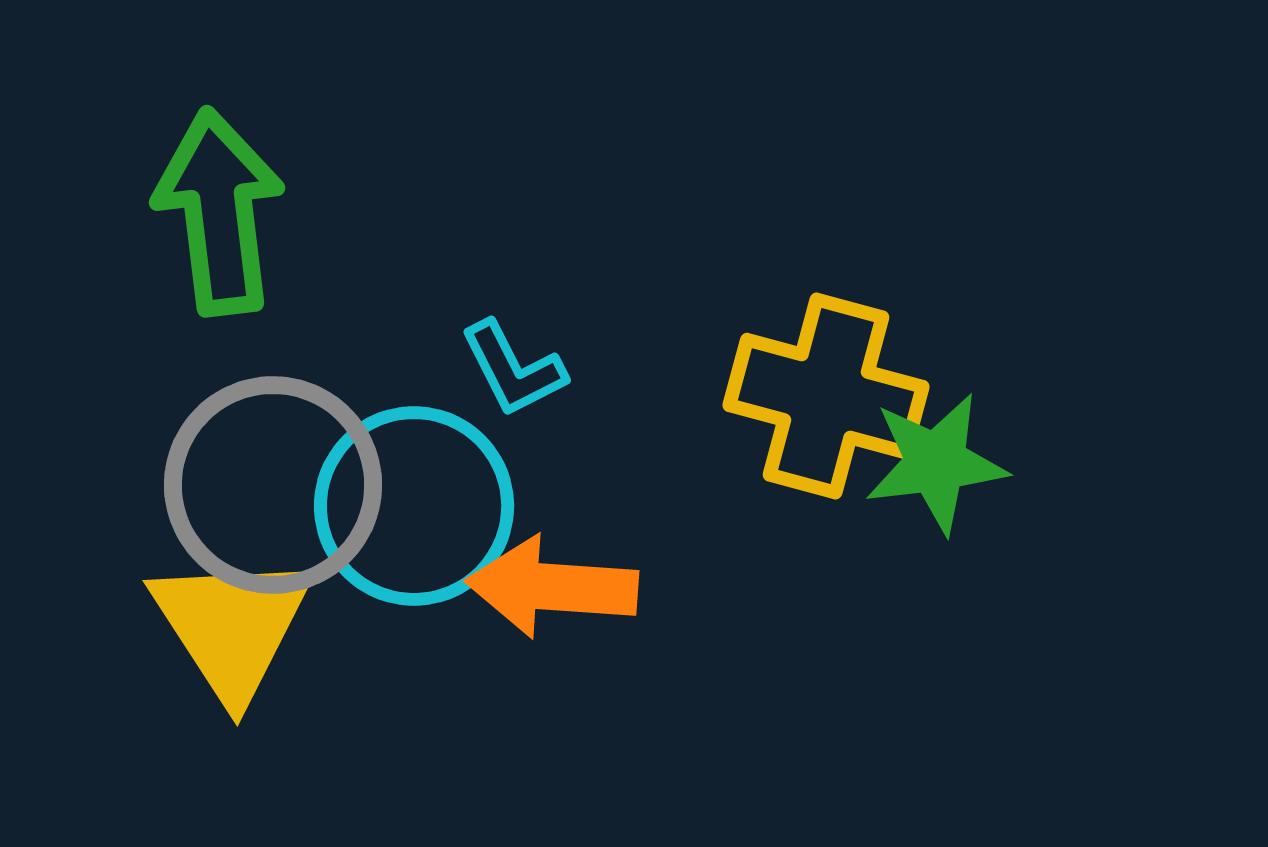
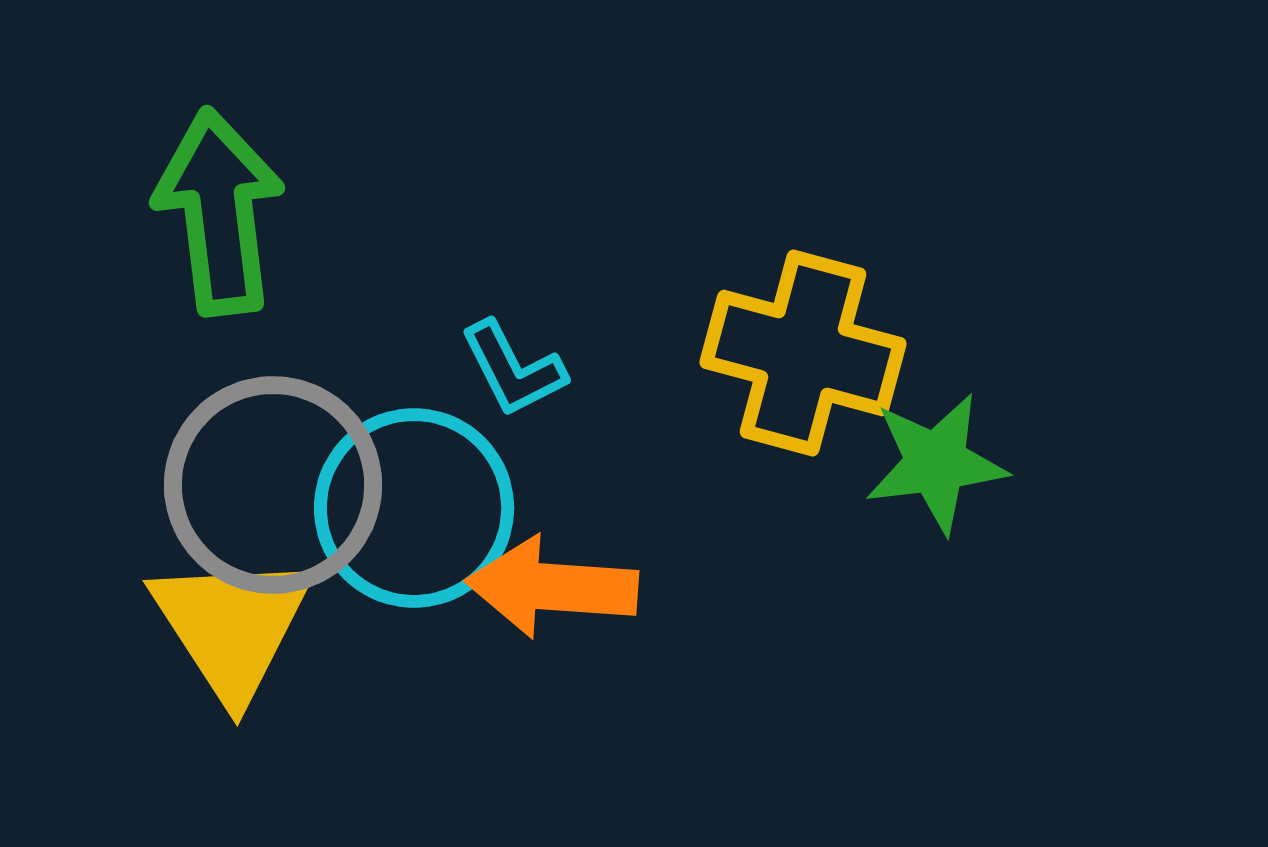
yellow cross: moved 23 px left, 43 px up
cyan circle: moved 2 px down
